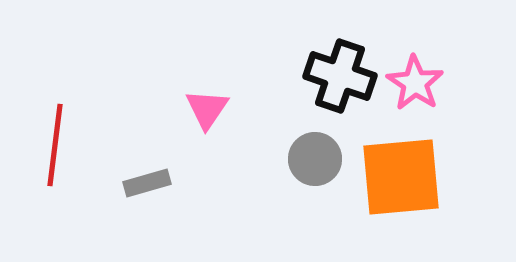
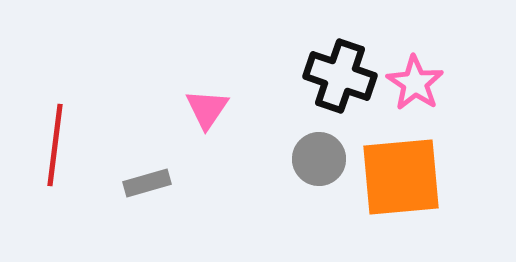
gray circle: moved 4 px right
